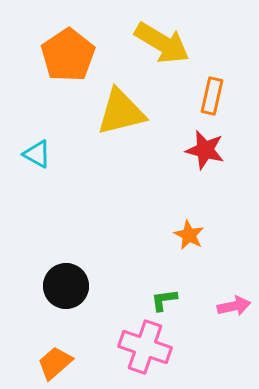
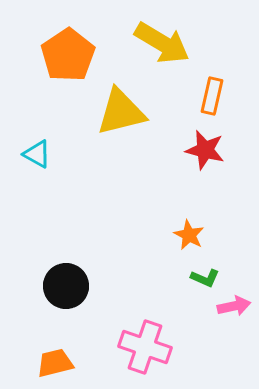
green L-shape: moved 41 px right, 22 px up; rotated 148 degrees counterclockwise
orange trapezoid: rotated 27 degrees clockwise
